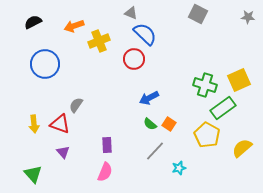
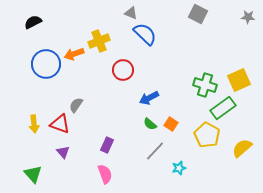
orange arrow: moved 28 px down
red circle: moved 11 px left, 11 px down
blue circle: moved 1 px right
orange square: moved 2 px right
purple rectangle: rotated 28 degrees clockwise
pink semicircle: moved 2 px down; rotated 42 degrees counterclockwise
